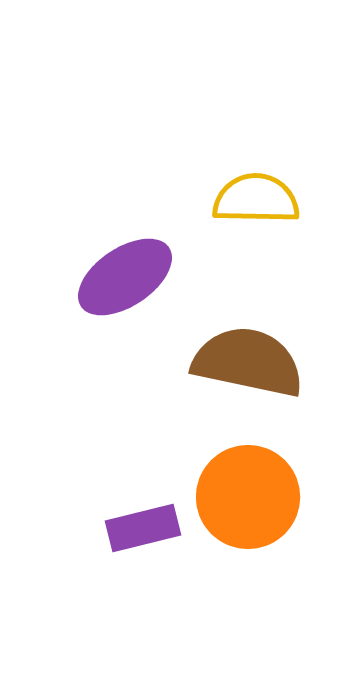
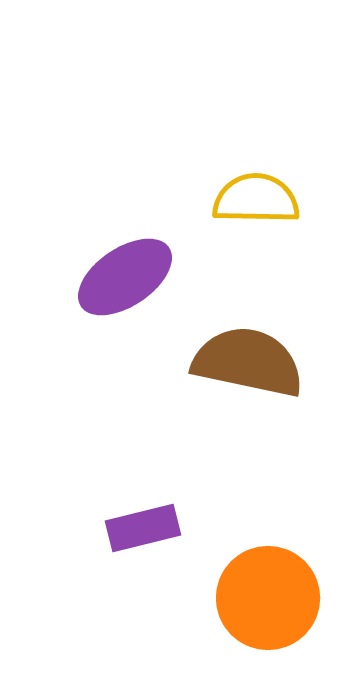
orange circle: moved 20 px right, 101 px down
